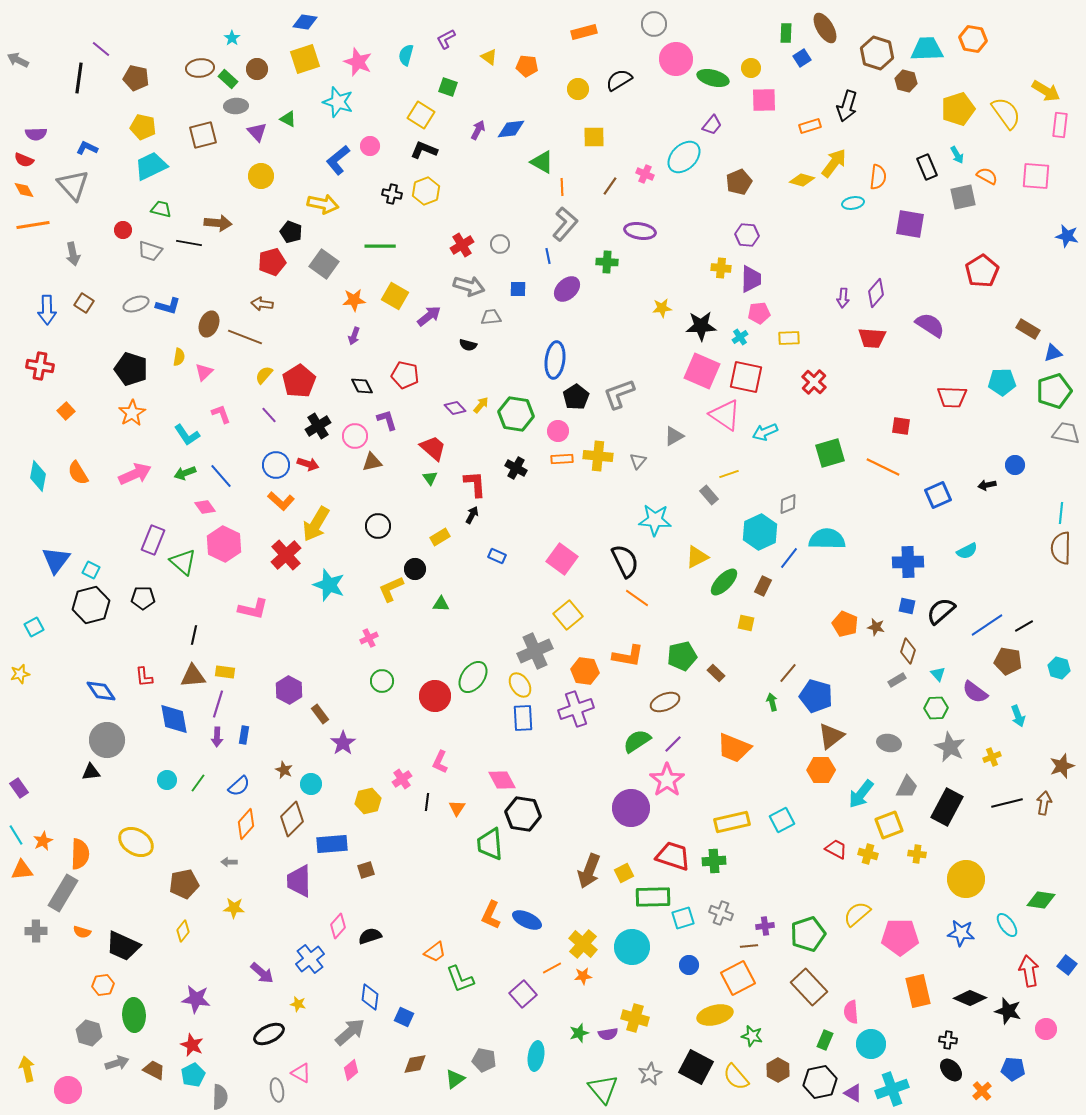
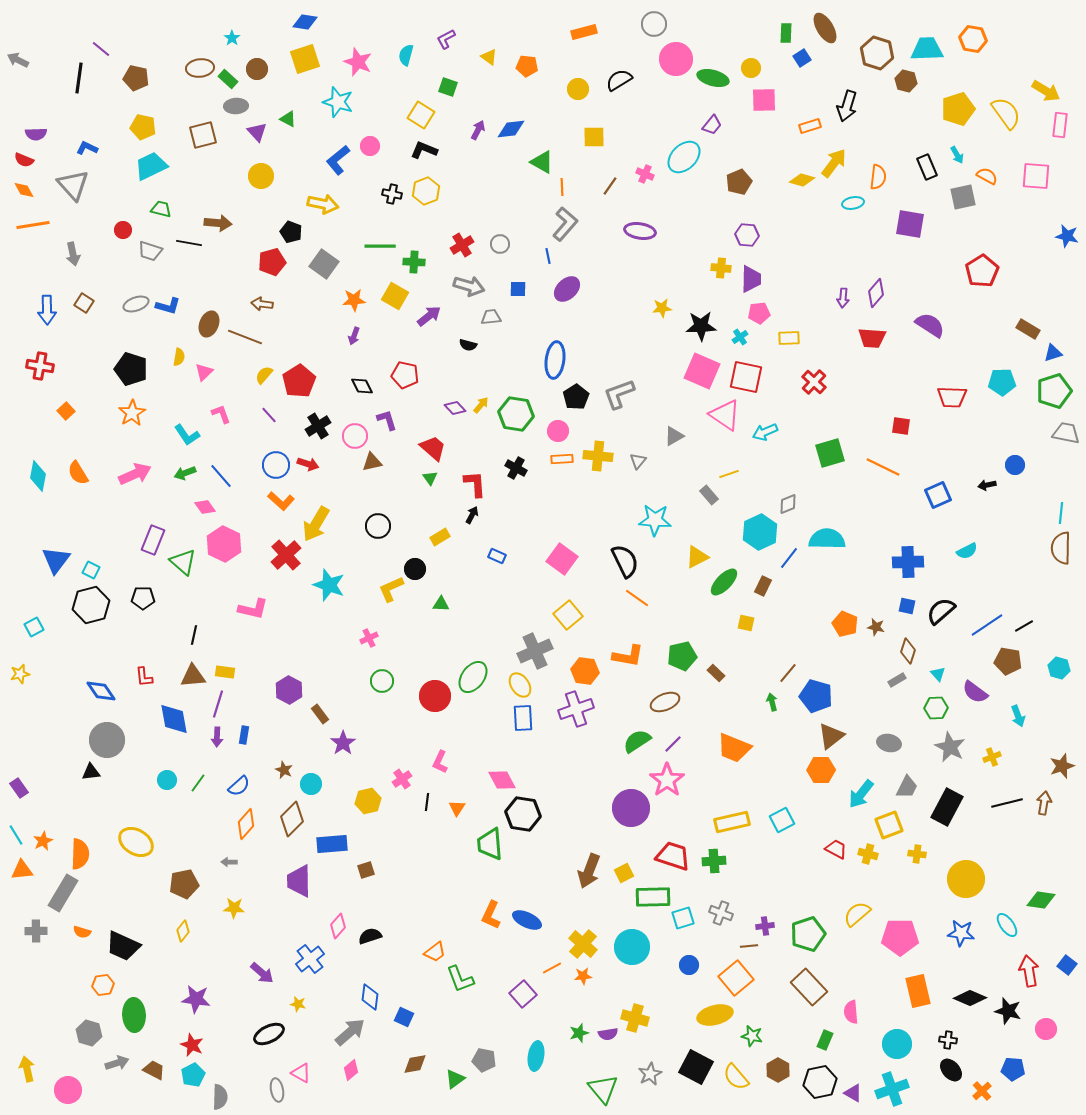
green cross at (607, 262): moved 193 px left
orange square at (738, 978): moved 2 px left; rotated 12 degrees counterclockwise
cyan circle at (871, 1044): moved 26 px right
